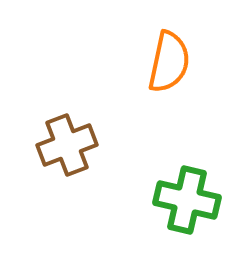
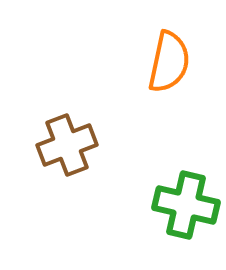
green cross: moved 1 px left, 5 px down
